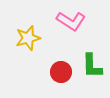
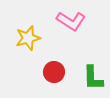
green L-shape: moved 1 px right, 12 px down
red circle: moved 7 px left
